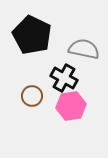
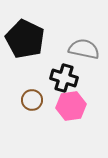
black pentagon: moved 7 px left, 4 px down
black cross: rotated 12 degrees counterclockwise
brown circle: moved 4 px down
